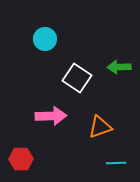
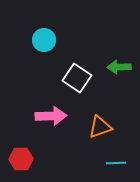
cyan circle: moved 1 px left, 1 px down
